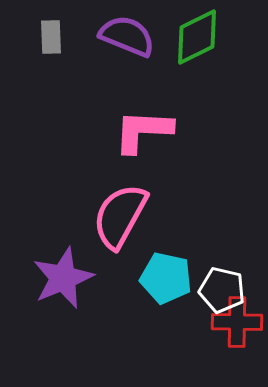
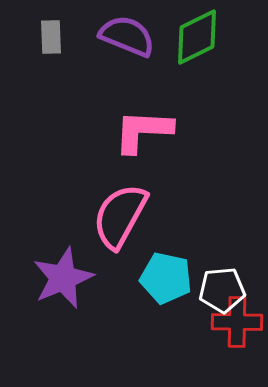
white pentagon: rotated 18 degrees counterclockwise
